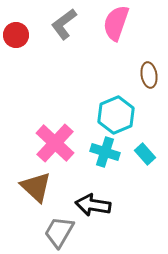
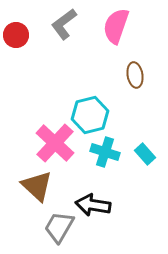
pink semicircle: moved 3 px down
brown ellipse: moved 14 px left
cyan hexagon: moved 26 px left; rotated 9 degrees clockwise
brown triangle: moved 1 px right, 1 px up
gray trapezoid: moved 5 px up
